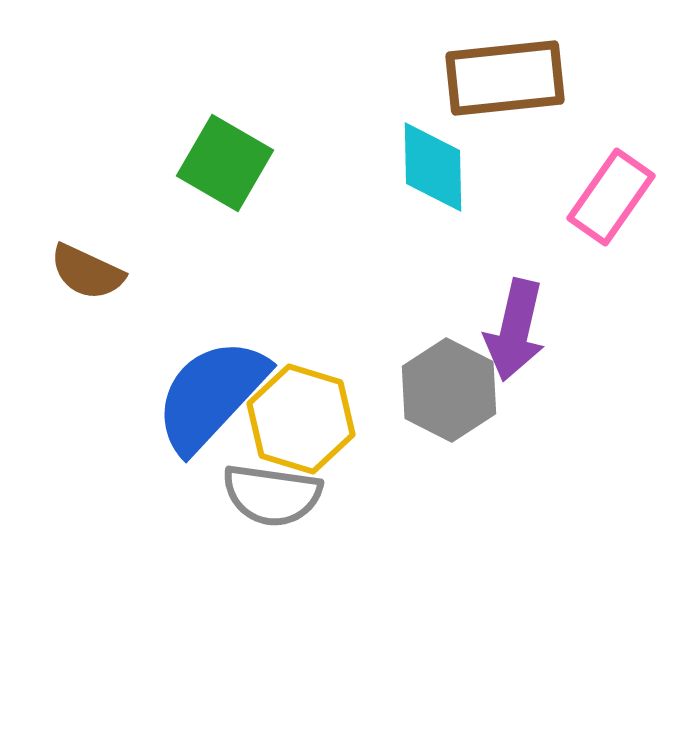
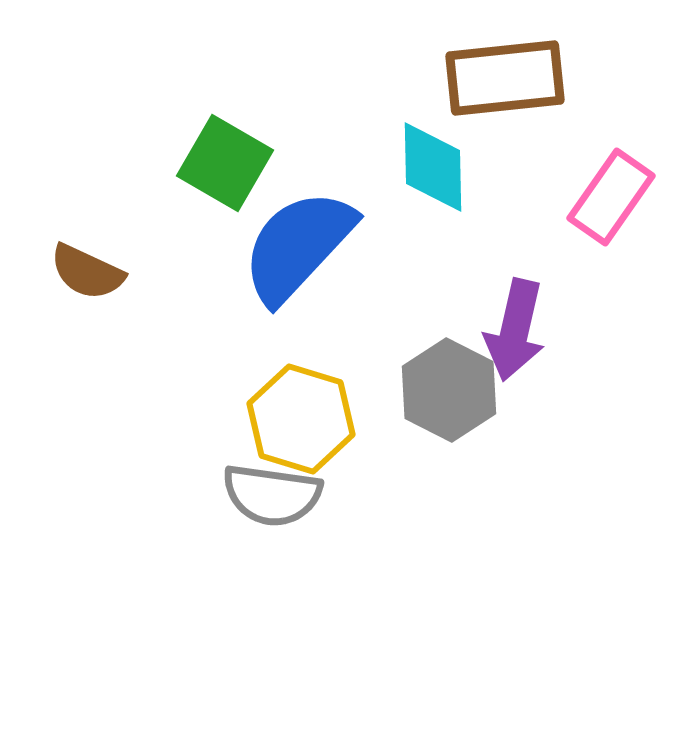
blue semicircle: moved 87 px right, 149 px up
